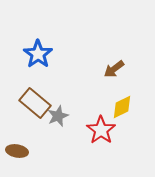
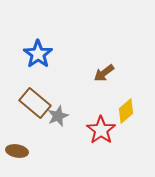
brown arrow: moved 10 px left, 4 px down
yellow diamond: moved 4 px right, 4 px down; rotated 15 degrees counterclockwise
